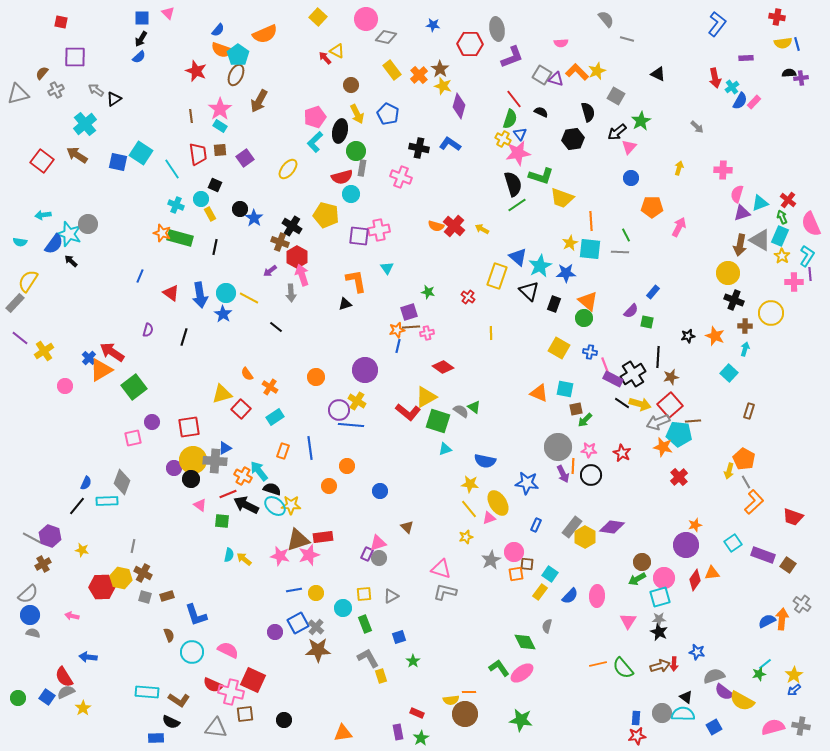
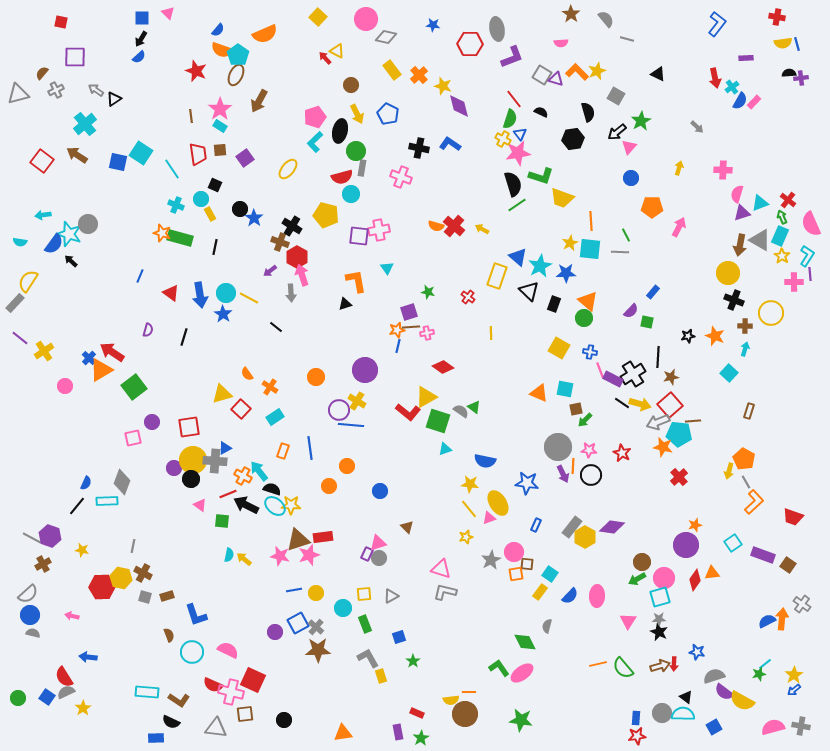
brown star at (440, 69): moved 131 px right, 55 px up
purple diamond at (459, 106): rotated 30 degrees counterclockwise
pink line at (605, 365): moved 5 px left, 5 px down
